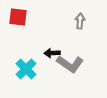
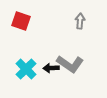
red square: moved 3 px right, 4 px down; rotated 12 degrees clockwise
black arrow: moved 1 px left, 15 px down
